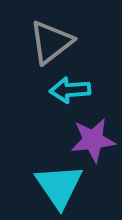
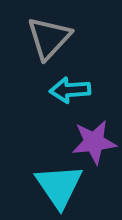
gray triangle: moved 2 px left, 4 px up; rotated 9 degrees counterclockwise
purple star: moved 1 px right, 2 px down
